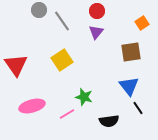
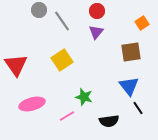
pink ellipse: moved 2 px up
pink line: moved 2 px down
